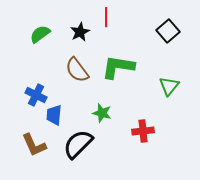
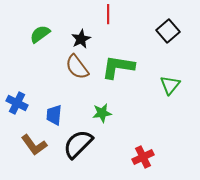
red line: moved 2 px right, 3 px up
black star: moved 1 px right, 7 px down
brown semicircle: moved 3 px up
green triangle: moved 1 px right, 1 px up
blue cross: moved 19 px left, 8 px down
green star: rotated 24 degrees counterclockwise
red cross: moved 26 px down; rotated 20 degrees counterclockwise
brown L-shape: rotated 12 degrees counterclockwise
